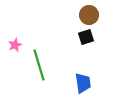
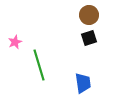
black square: moved 3 px right, 1 px down
pink star: moved 3 px up
